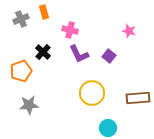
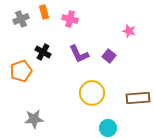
pink cross: moved 11 px up
black cross: rotated 14 degrees counterclockwise
gray star: moved 5 px right, 14 px down
